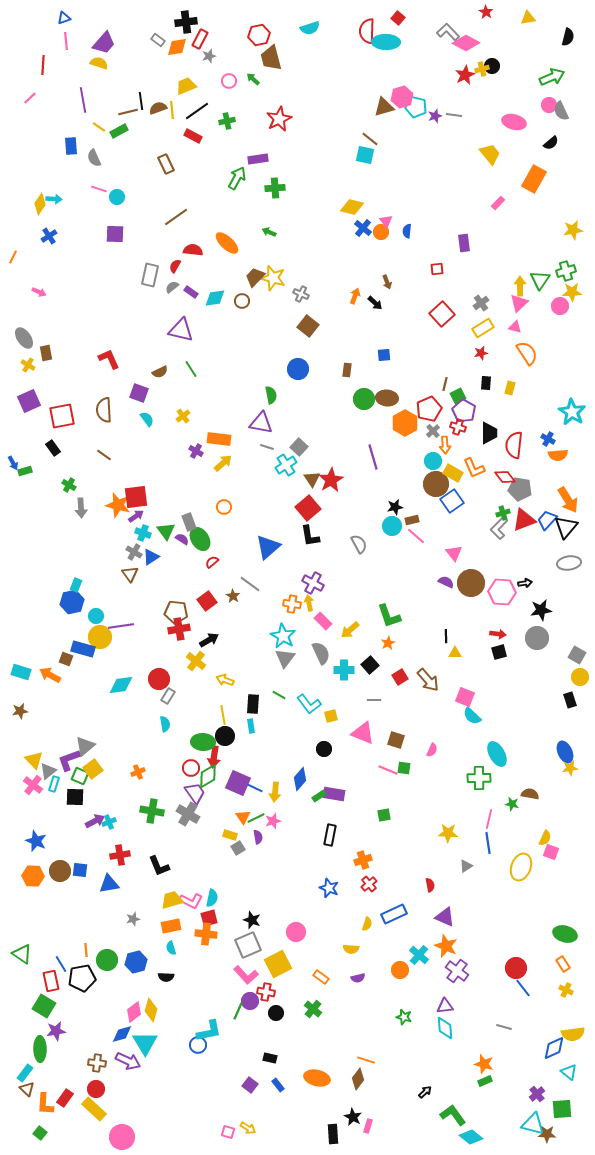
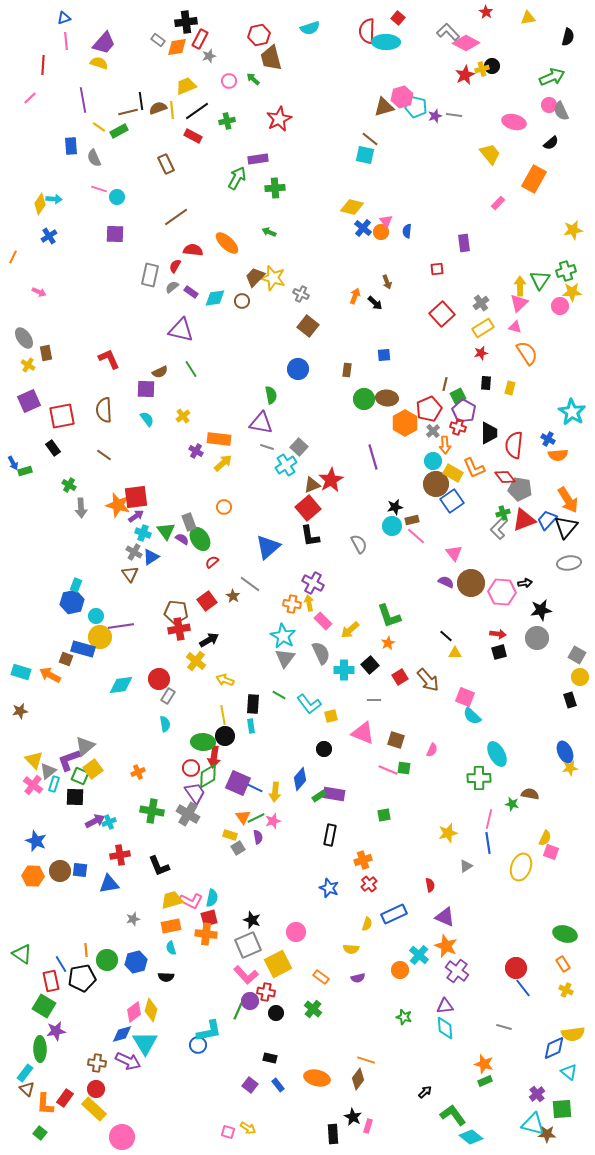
purple square at (139, 393): moved 7 px right, 4 px up; rotated 18 degrees counterclockwise
brown triangle at (312, 479): moved 6 px down; rotated 42 degrees clockwise
black line at (446, 636): rotated 48 degrees counterclockwise
yellow star at (448, 833): rotated 18 degrees counterclockwise
